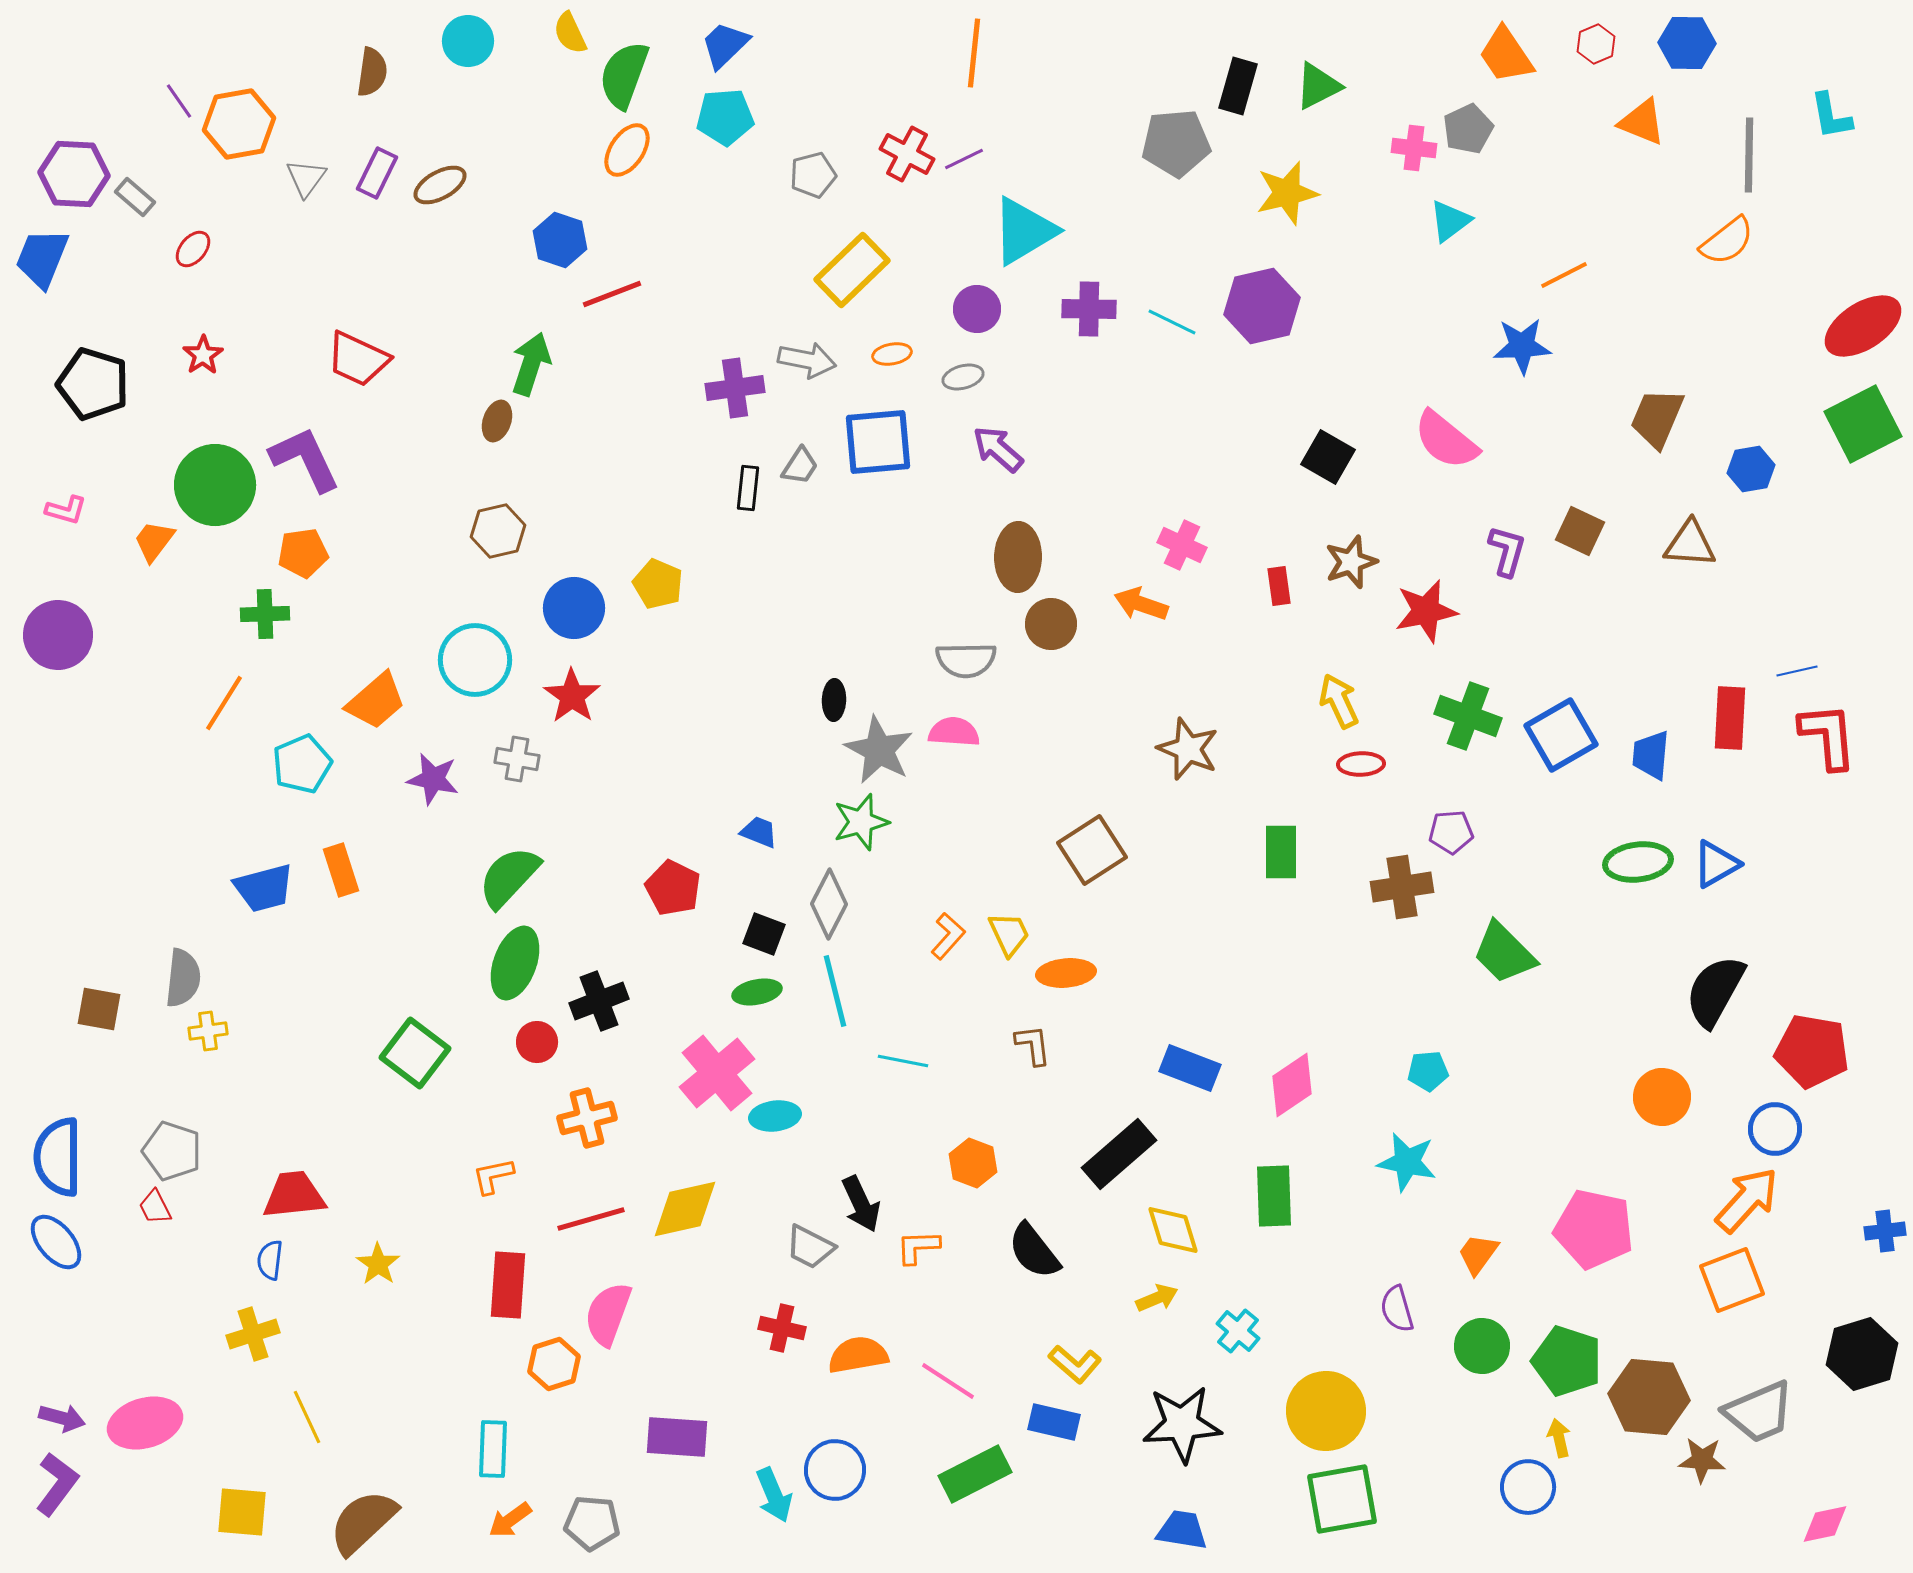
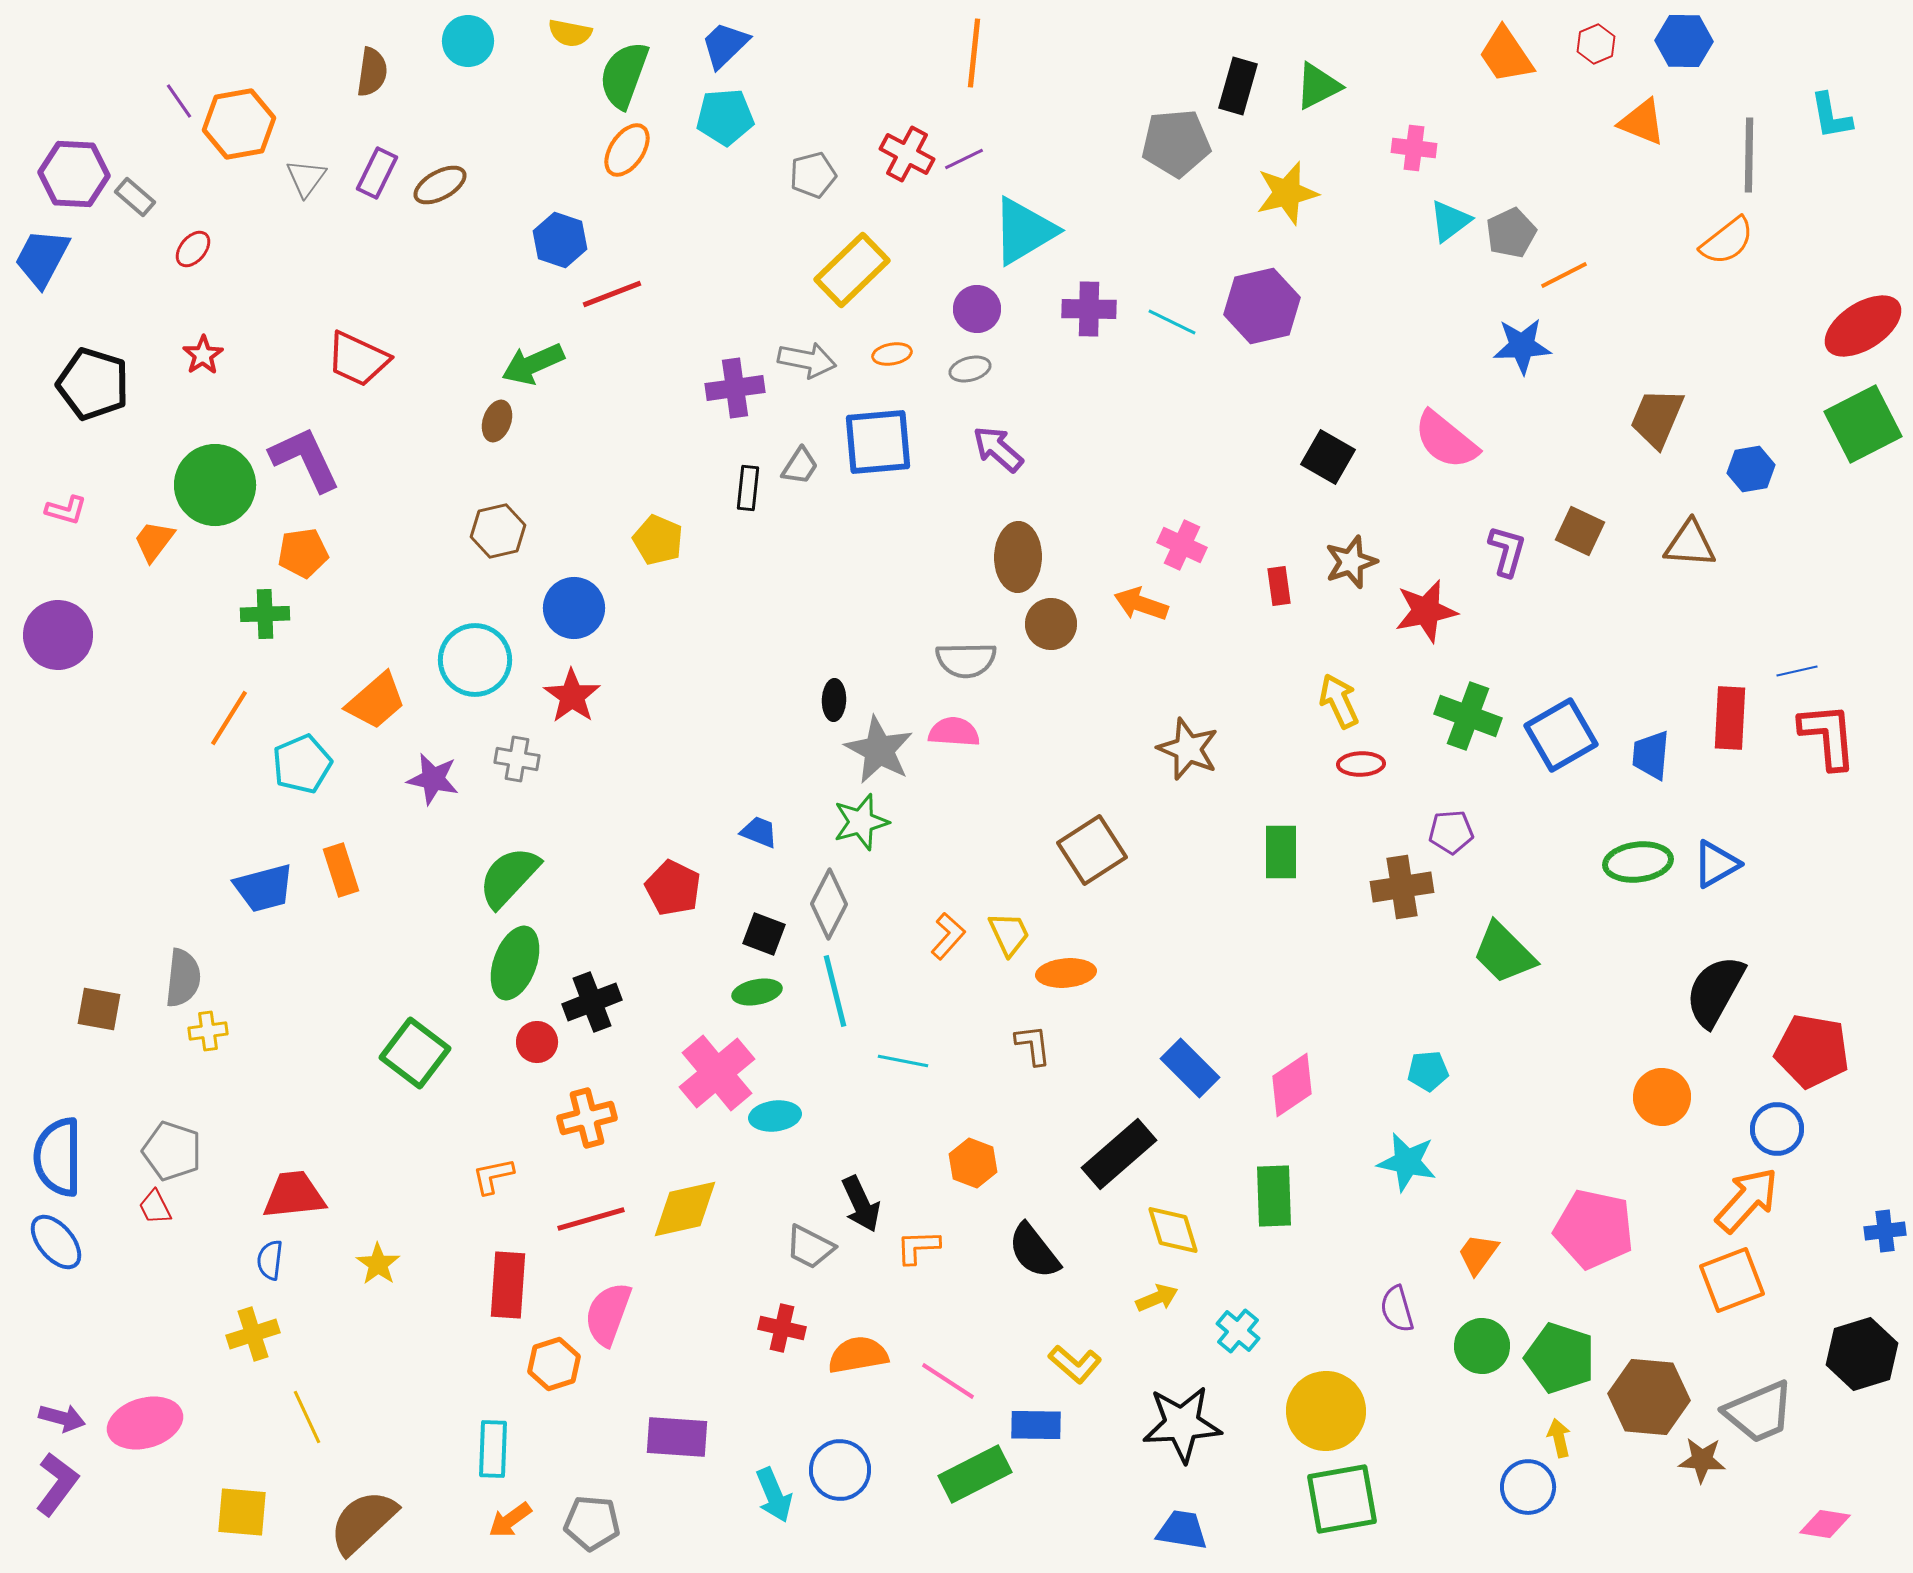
yellow semicircle at (570, 33): rotated 54 degrees counterclockwise
blue hexagon at (1687, 43): moved 3 px left, 2 px up
gray pentagon at (1468, 129): moved 43 px right, 104 px down
blue trapezoid at (42, 258): rotated 6 degrees clockwise
green arrow at (531, 364): moved 2 px right; rotated 132 degrees counterclockwise
gray ellipse at (963, 377): moved 7 px right, 8 px up
yellow pentagon at (658, 584): moved 44 px up
orange line at (224, 703): moved 5 px right, 15 px down
black cross at (599, 1001): moved 7 px left, 1 px down
blue rectangle at (1190, 1068): rotated 24 degrees clockwise
blue circle at (1775, 1129): moved 2 px right
green pentagon at (1567, 1361): moved 7 px left, 3 px up
blue rectangle at (1054, 1422): moved 18 px left, 3 px down; rotated 12 degrees counterclockwise
blue circle at (835, 1470): moved 5 px right
pink diamond at (1825, 1524): rotated 21 degrees clockwise
